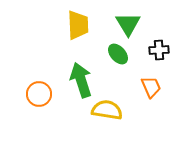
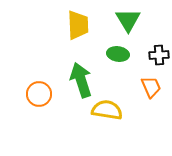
green triangle: moved 4 px up
black cross: moved 5 px down
green ellipse: rotated 40 degrees counterclockwise
